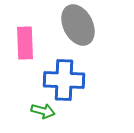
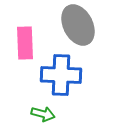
blue cross: moved 3 px left, 5 px up
green arrow: moved 3 px down
